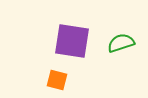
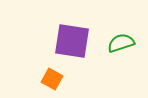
orange square: moved 5 px left, 1 px up; rotated 15 degrees clockwise
